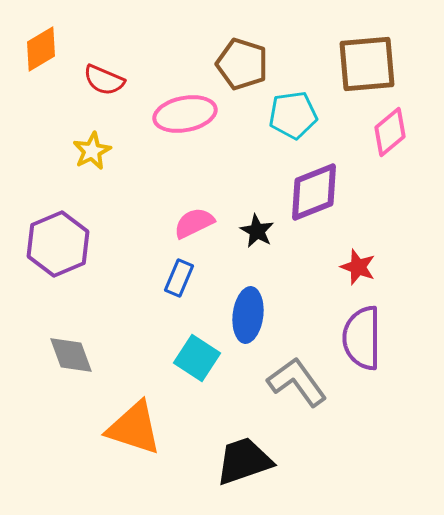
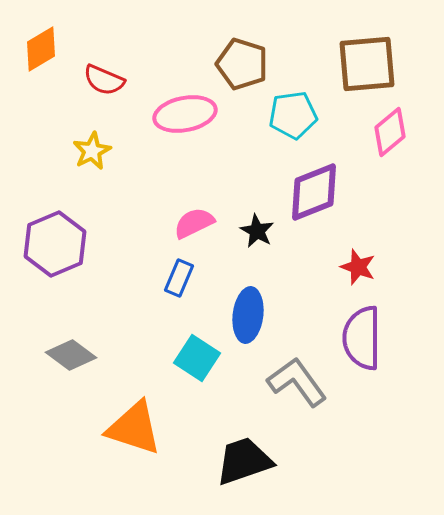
purple hexagon: moved 3 px left
gray diamond: rotated 33 degrees counterclockwise
